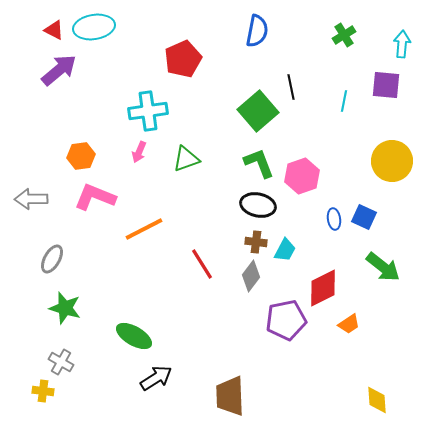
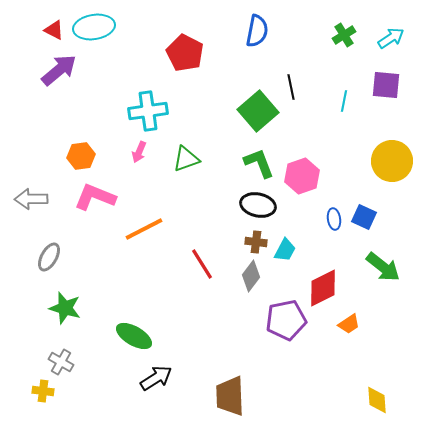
cyan arrow: moved 11 px left, 6 px up; rotated 52 degrees clockwise
red pentagon: moved 2 px right, 6 px up; rotated 21 degrees counterclockwise
gray ellipse: moved 3 px left, 2 px up
